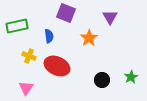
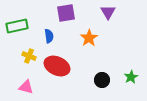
purple square: rotated 30 degrees counterclockwise
purple triangle: moved 2 px left, 5 px up
pink triangle: moved 1 px up; rotated 49 degrees counterclockwise
